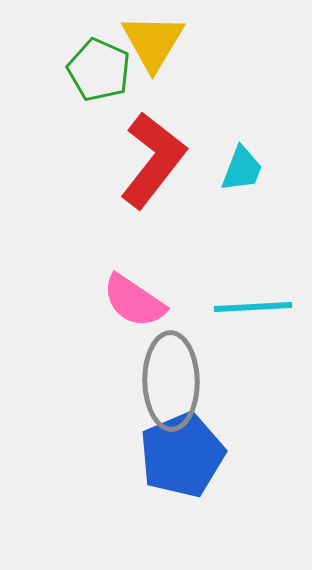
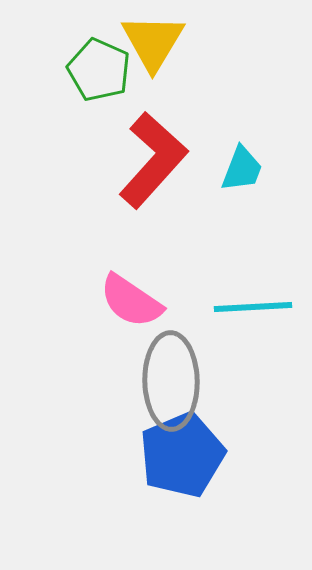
red L-shape: rotated 4 degrees clockwise
pink semicircle: moved 3 px left
